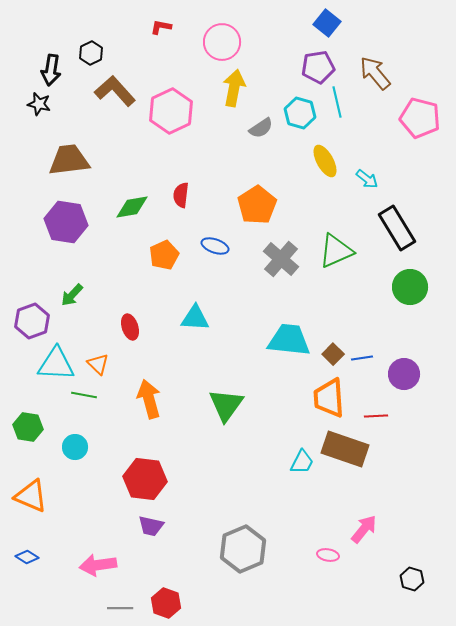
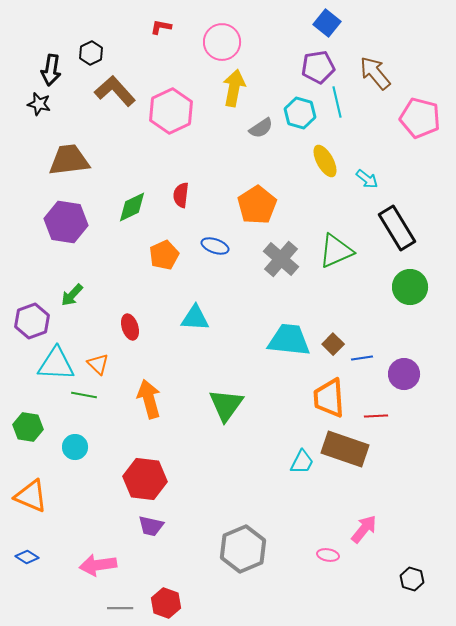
green diamond at (132, 207): rotated 16 degrees counterclockwise
brown square at (333, 354): moved 10 px up
